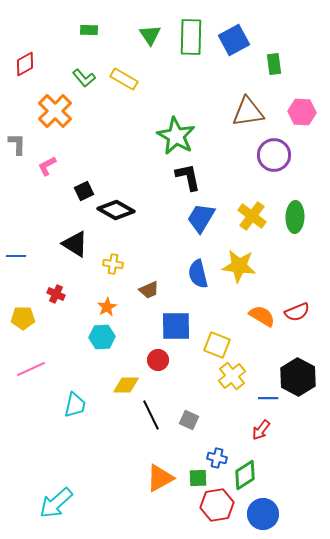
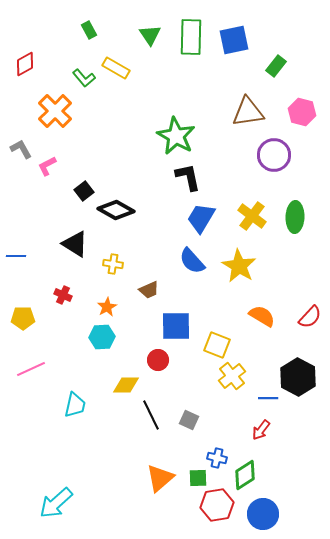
green rectangle at (89, 30): rotated 60 degrees clockwise
blue square at (234, 40): rotated 16 degrees clockwise
green rectangle at (274, 64): moved 2 px right, 2 px down; rotated 45 degrees clockwise
yellow rectangle at (124, 79): moved 8 px left, 11 px up
pink hexagon at (302, 112): rotated 12 degrees clockwise
gray L-shape at (17, 144): moved 4 px right, 5 px down; rotated 30 degrees counterclockwise
black square at (84, 191): rotated 12 degrees counterclockwise
yellow star at (239, 266): rotated 24 degrees clockwise
blue semicircle at (198, 274): moved 6 px left, 13 px up; rotated 28 degrees counterclockwise
red cross at (56, 294): moved 7 px right, 1 px down
red semicircle at (297, 312): moved 13 px right, 5 px down; rotated 25 degrees counterclockwise
orange triangle at (160, 478): rotated 12 degrees counterclockwise
